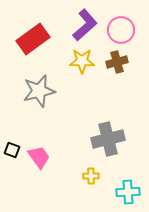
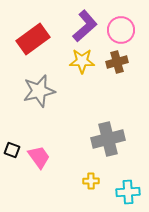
purple L-shape: moved 1 px down
yellow cross: moved 5 px down
